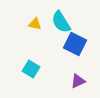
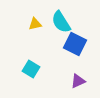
yellow triangle: rotated 24 degrees counterclockwise
